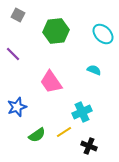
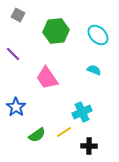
cyan ellipse: moved 5 px left, 1 px down
pink trapezoid: moved 4 px left, 4 px up
blue star: moved 1 px left; rotated 18 degrees counterclockwise
black cross: rotated 21 degrees counterclockwise
